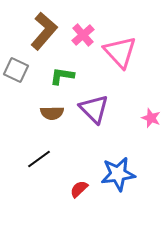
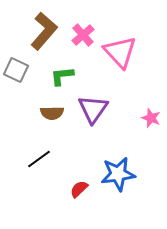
green L-shape: rotated 15 degrees counterclockwise
purple triangle: moved 1 px left; rotated 20 degrees clockwise
